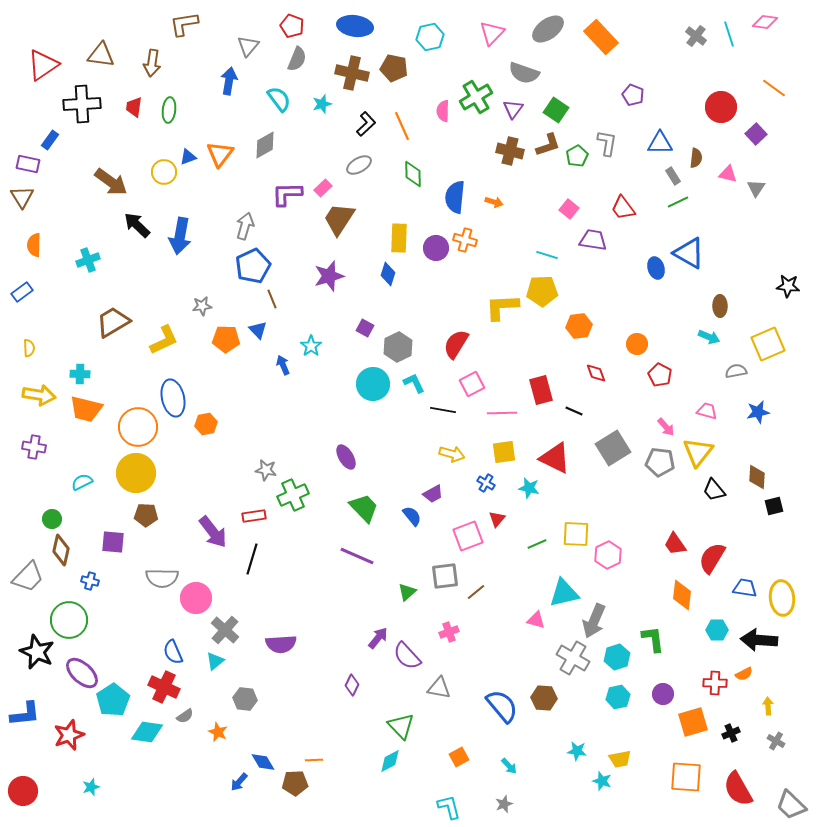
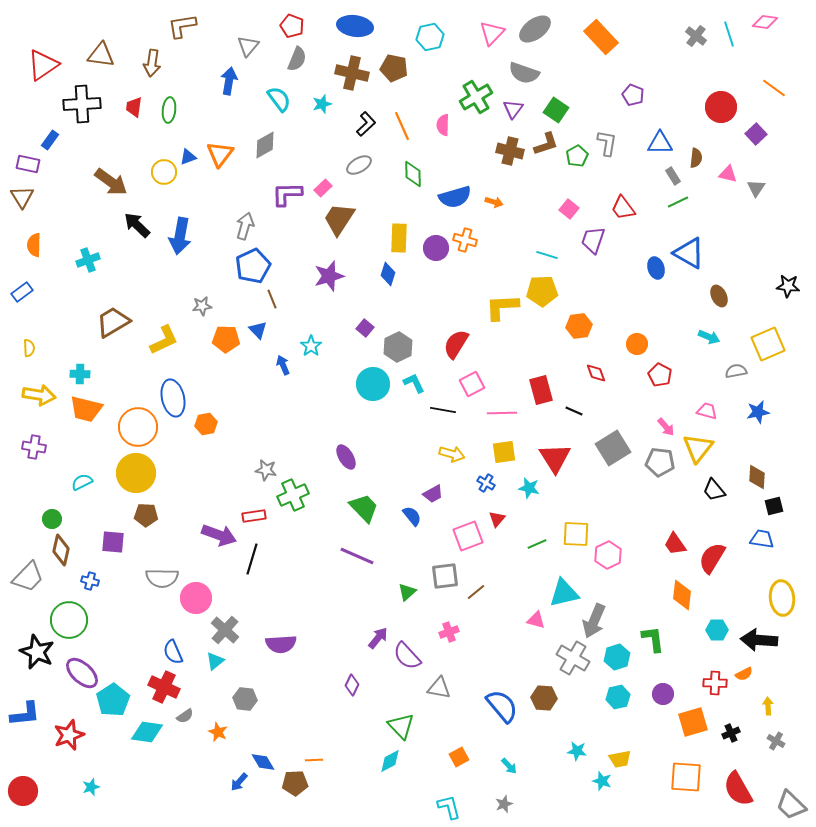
brown L-shape at (184, 24): moved 2 px left, 2 px down
gray ellipse at (548, 29): moved 13 px left
pink semicircle at (443, 111): moved 14 px down
brown L-shape at (548, 145): moved 2 px left, 1 px up
blue semicircle at (455, 197): rotated 112 degrees counterclockwise
purple trapezoid at (593, 240): rotated 80 degrees counterclockwise
brown ellipse at (720, 306): moved 1 px left, 10 px up; rotated 25 degrees counterclockwise
purple square at (365, 328): rotated 12 degrees clockwise
yellow triangle at (698, 452): moved 4 px up
red triangle at (555, 458): rotated 32 degrees clockwise
purple arrow at (213, 532): moved 6 px right, 3 px down; rotated 32 degrees counterclockwise
blue trapezoid at (745, 588): moved 17 px right, 49 px up
